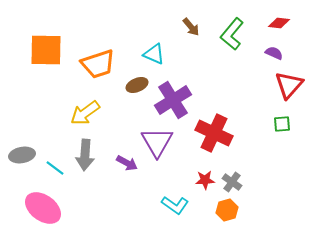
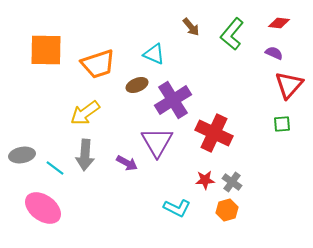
cyan L-shape: moved 2 px right, 3 px down; rotated 8 degrees counterclockwise
